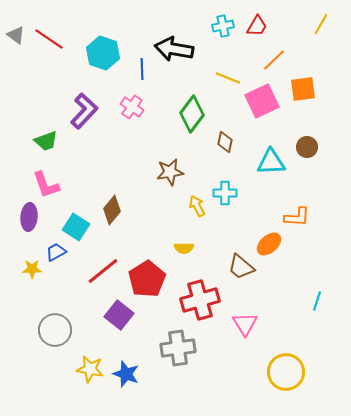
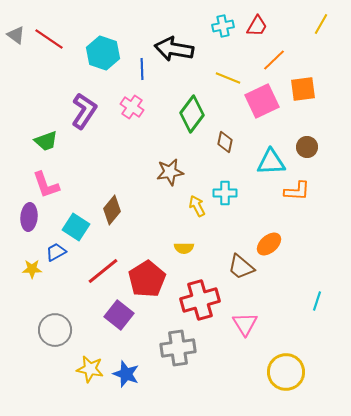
purple L-shape at (84, 111): rotated 9 degrees counterclockwise
orange L-shape at (297, 217): moved 26 px up
